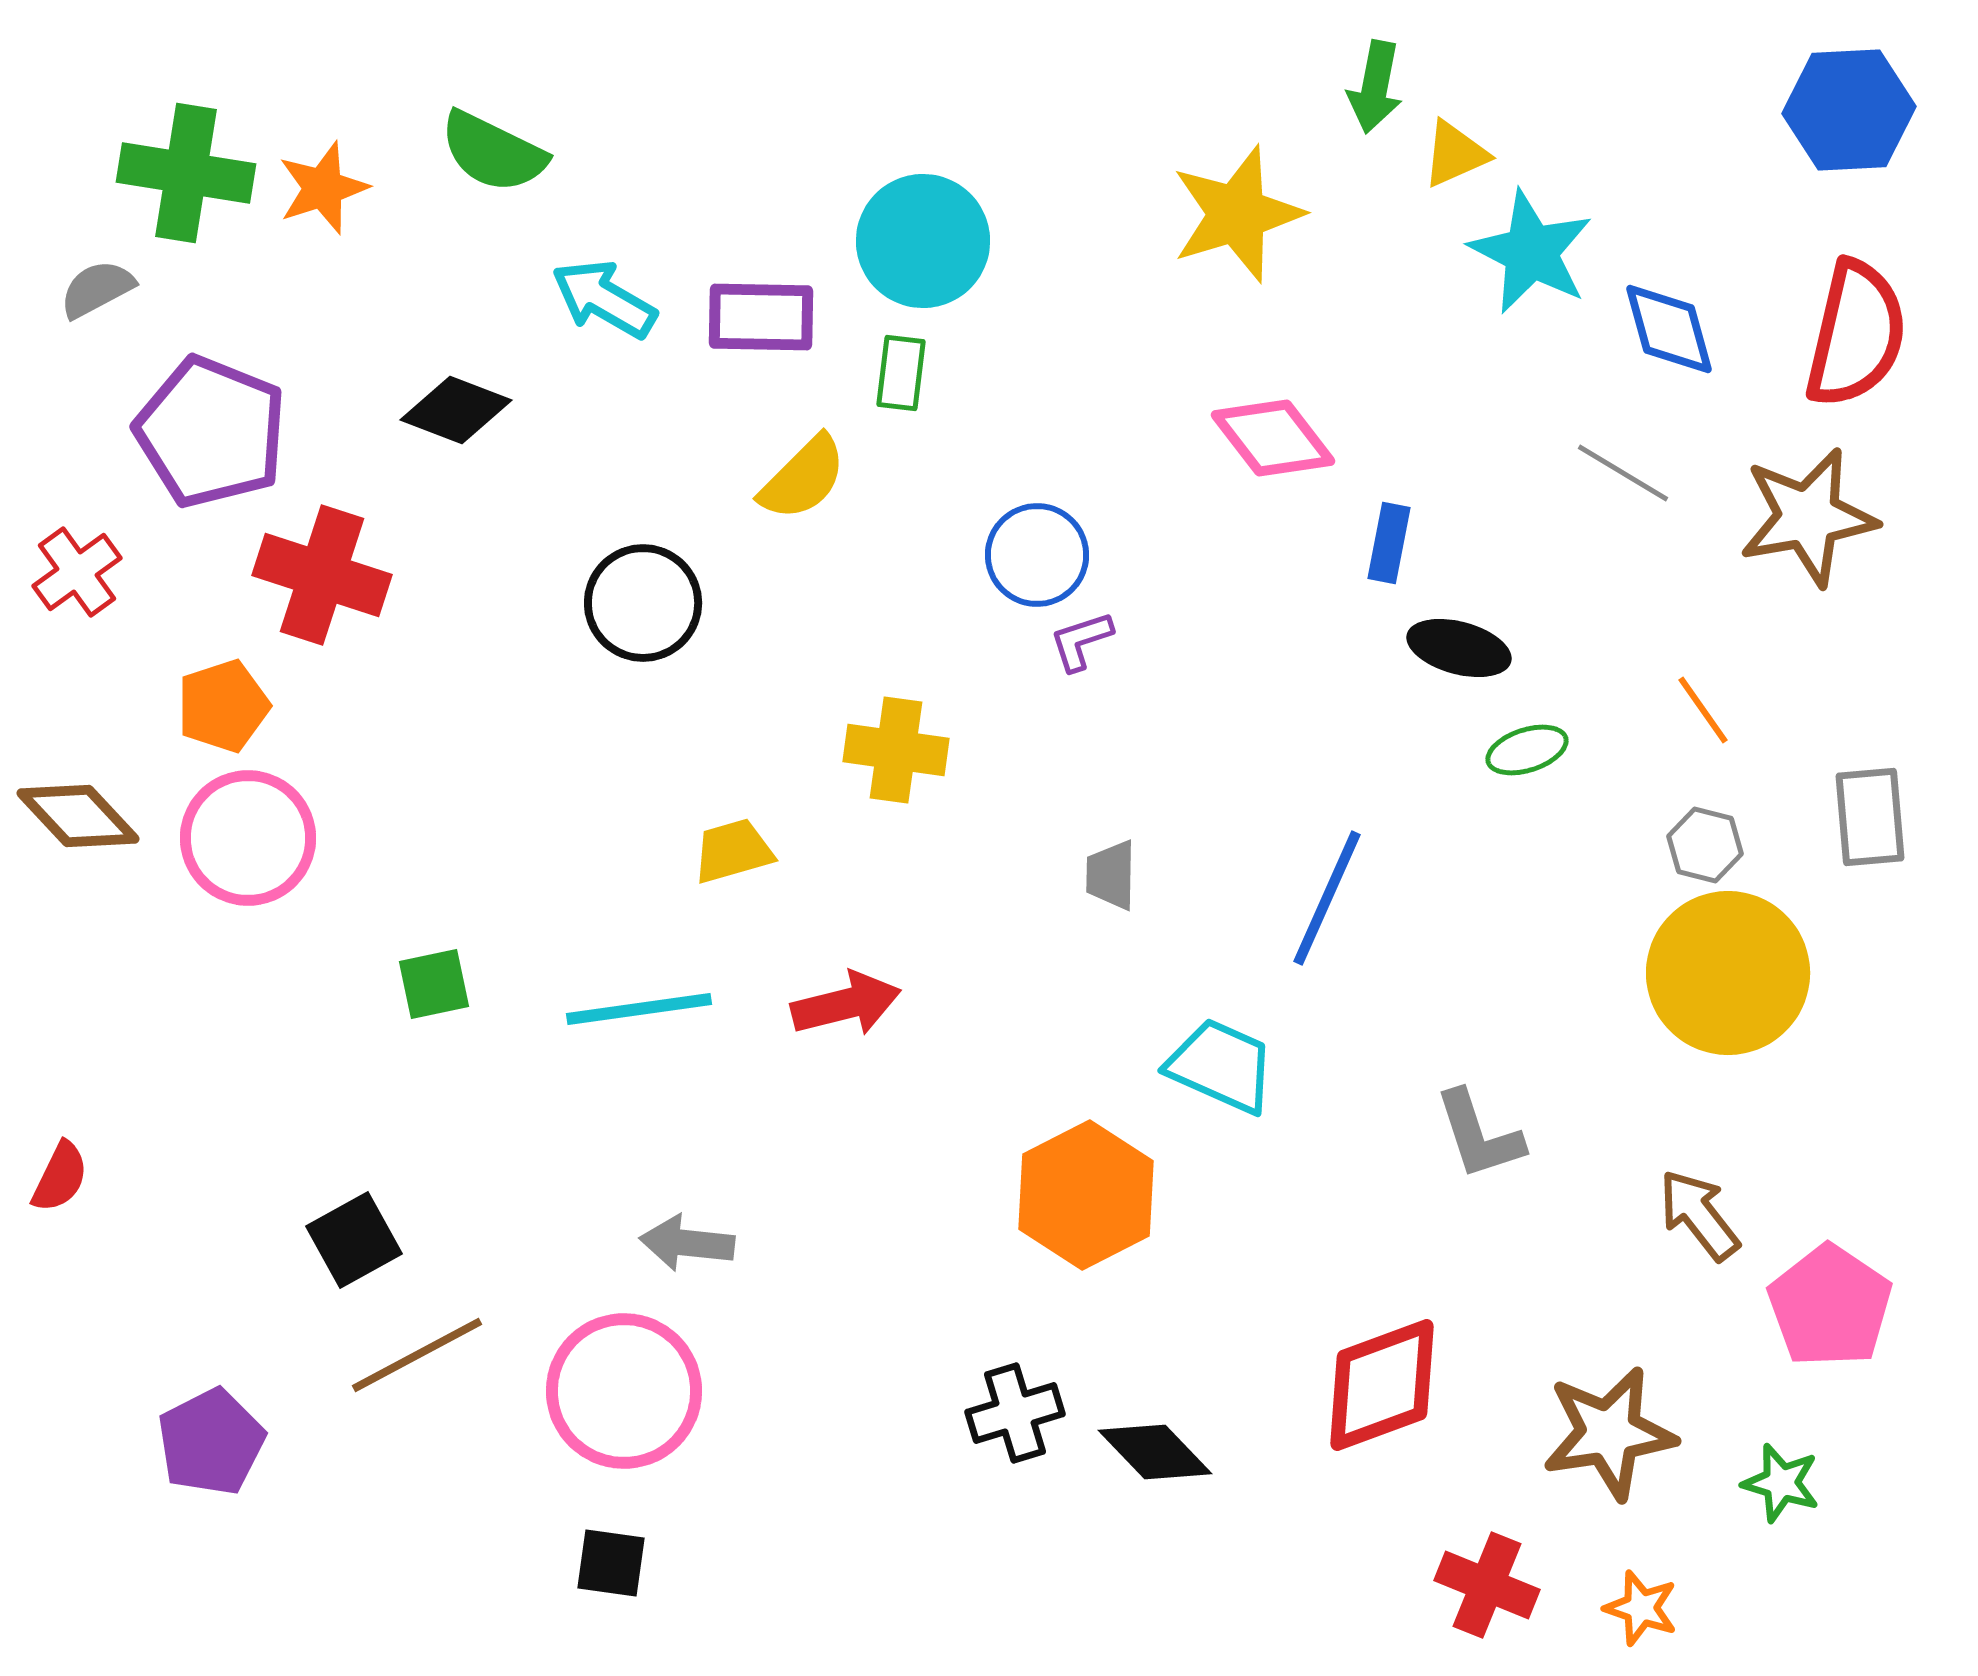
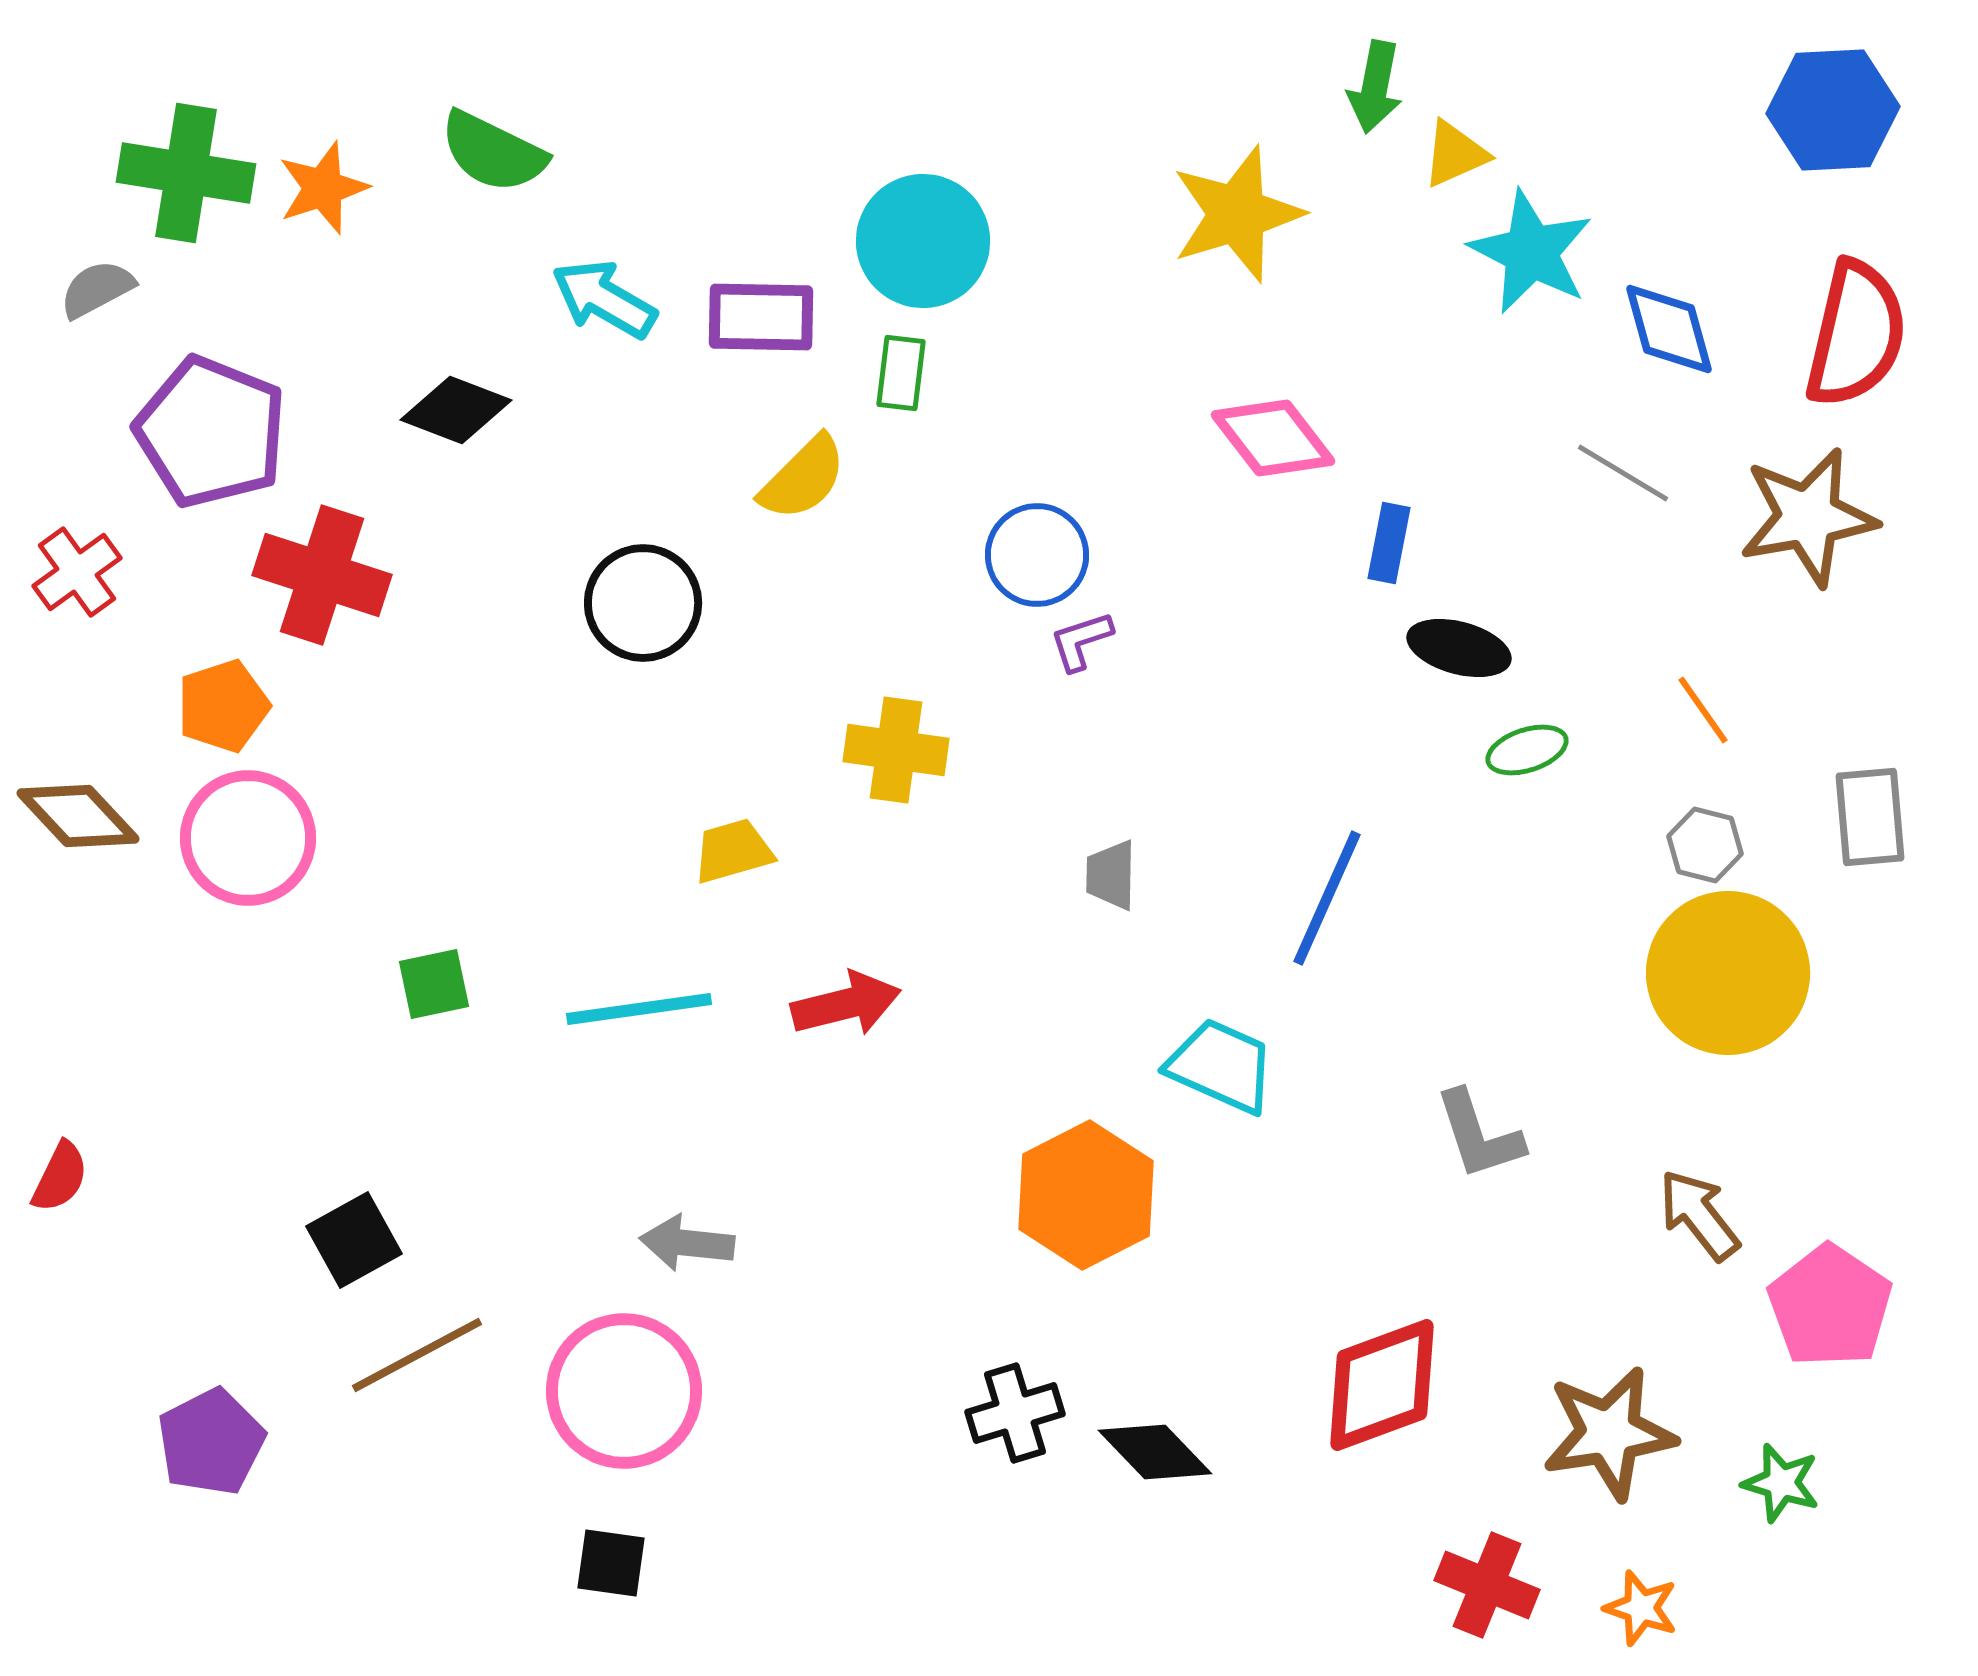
blue hexagon at (1849, 110): moved 16 px left
